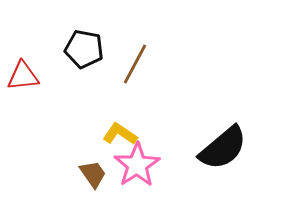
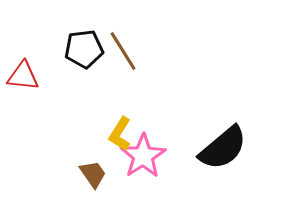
black pentagon: rotated 18 degrees counterclockwise
brown line: moved 12 px left, 13 px up; rotated 60 degrees counterclockwise
red triangle: rotated 12 degrees clockwise
yellow L-shape: rotated 92 degrees counterclockwise
pink star: moved 6 px right, 9 px up
